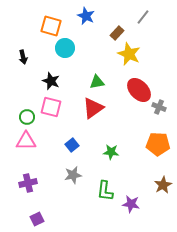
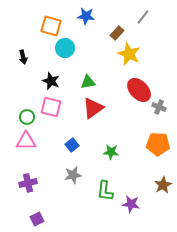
blue star: rotated 18 degrees counterclockwise
green triangle: moved 9 px left
